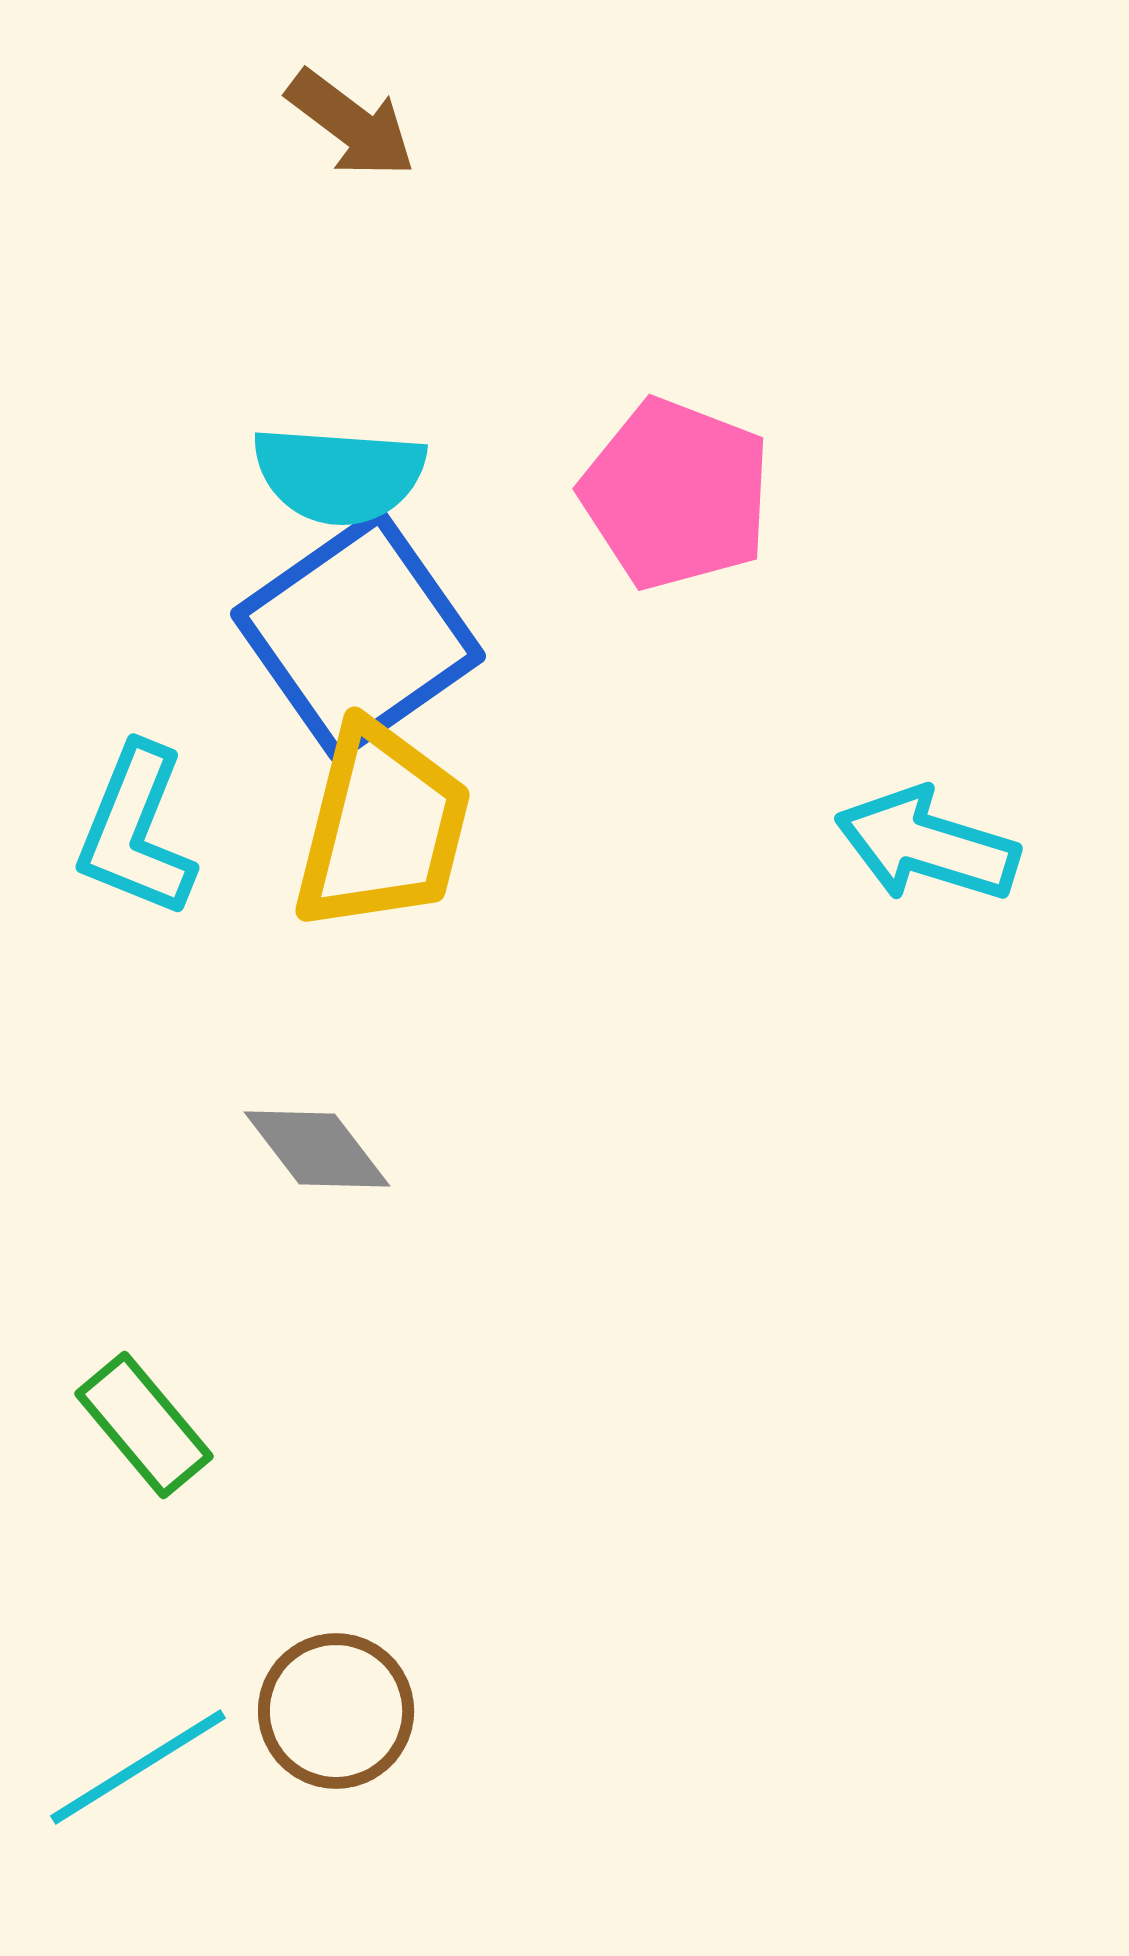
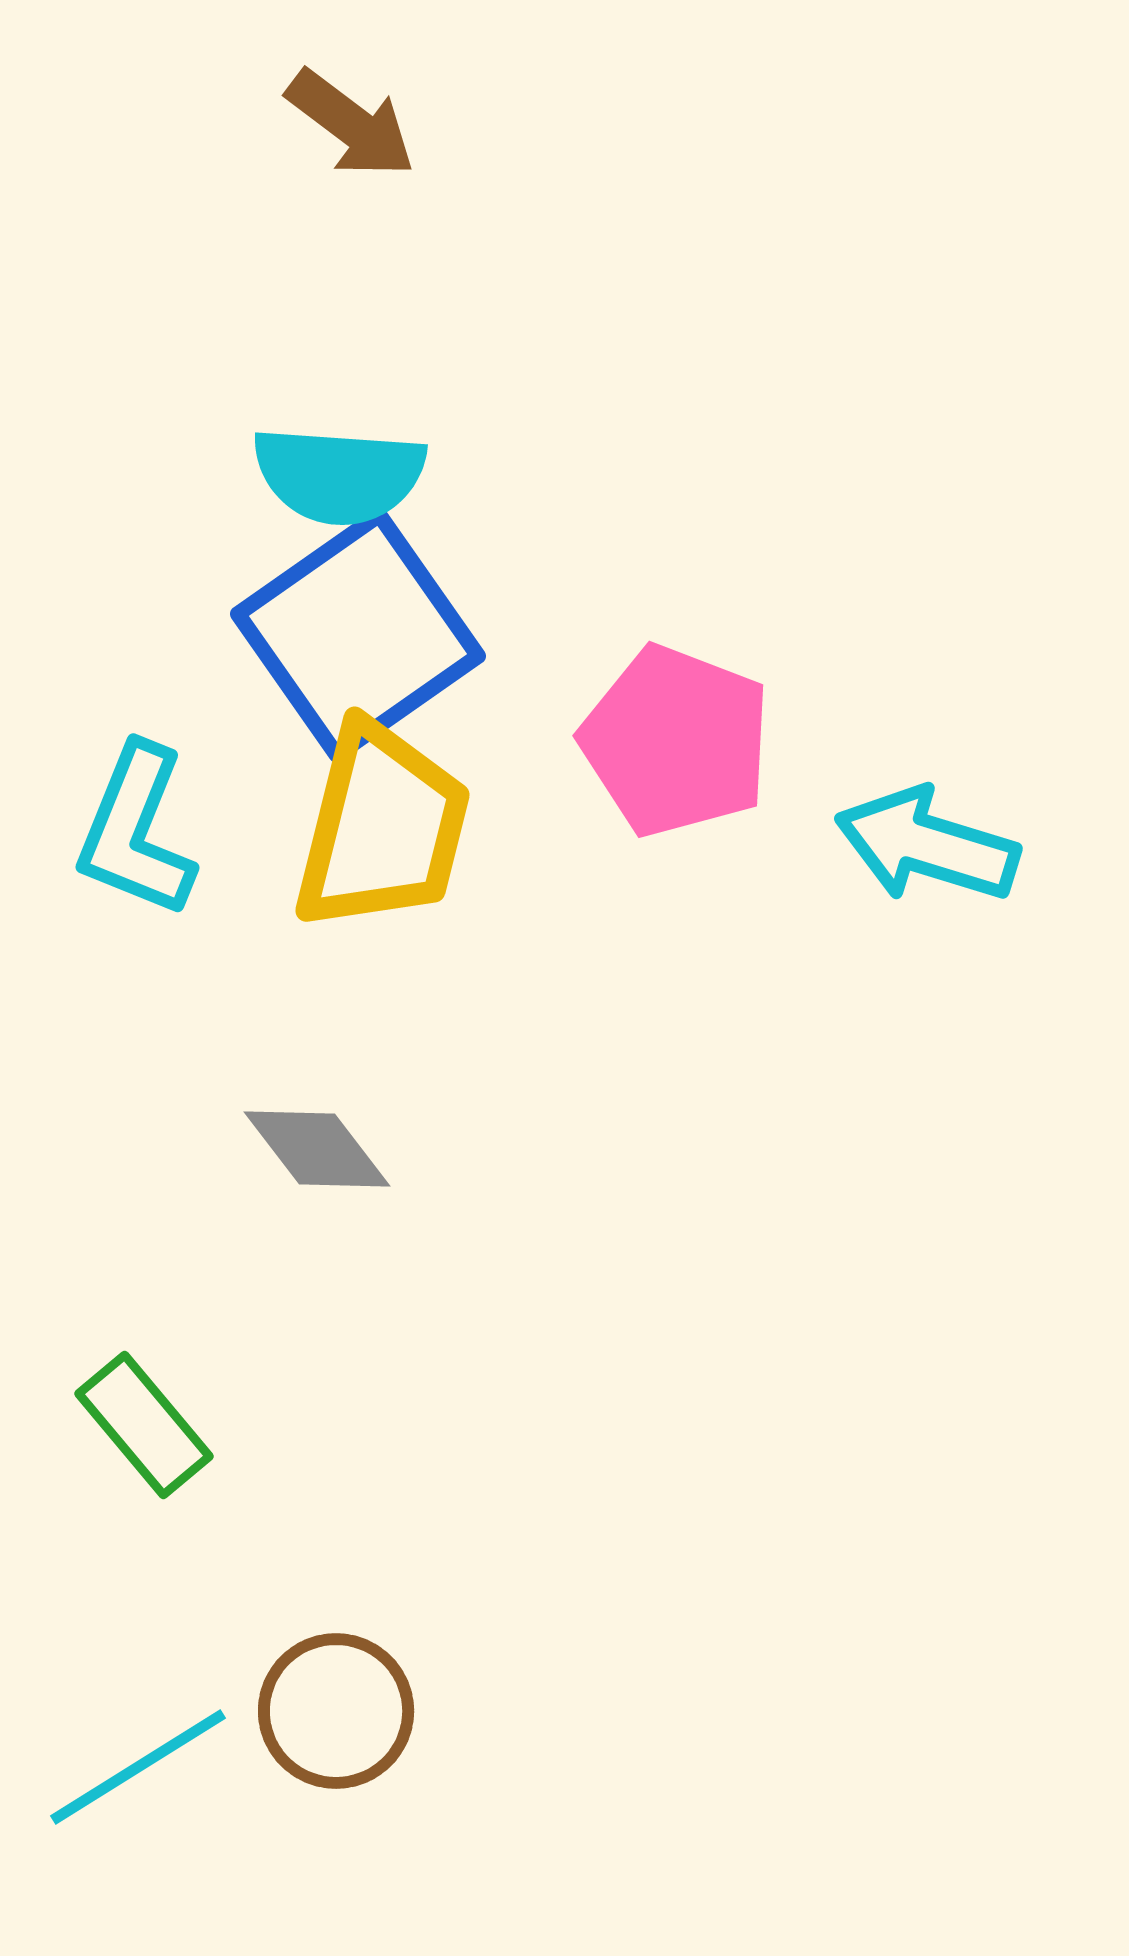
pink pentagon: moved 247 px down
